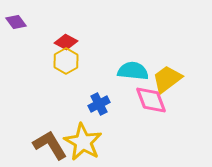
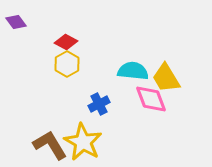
yellow hexagon: moved 1 px right, 3 px down
yellow trapezoid: moved 1 px left, 1 px up; rotated 84 degrees counterclockwise
pink diamond: moved 1 px up
